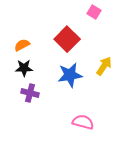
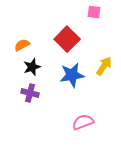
pink square: rotated 24 degrees counterclockwise
black star: moved 8 px right, 1 px up; rotated 18 degrees counterclockwise
blue star: moved 2 px right
pink semicircle: rotated 35 degrees counterclockwise
